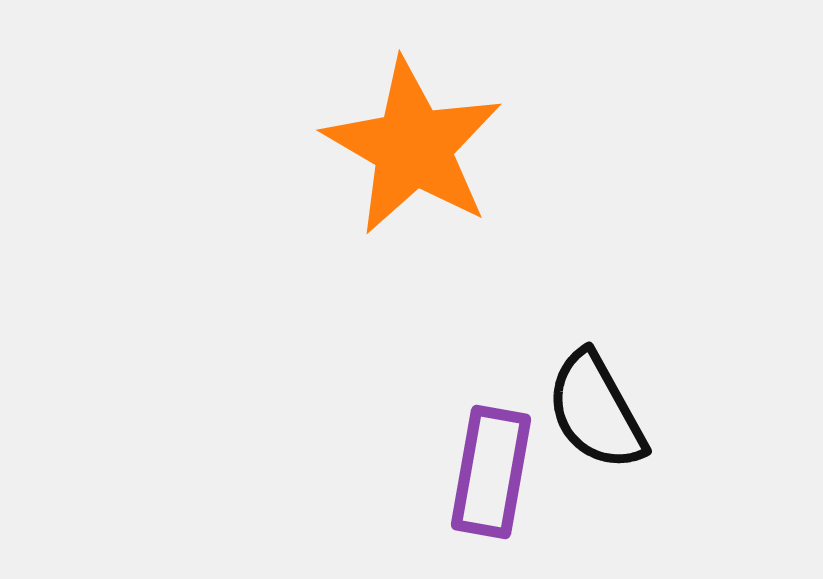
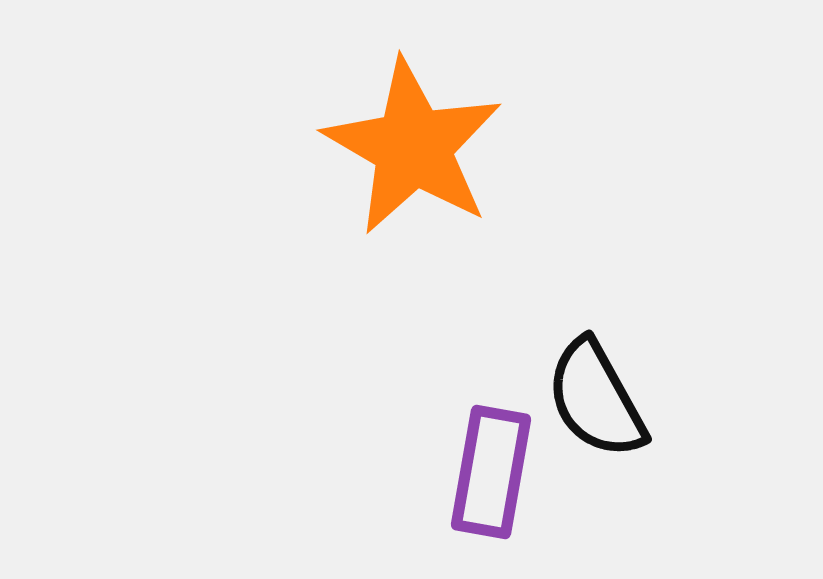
black semicircle: moved 12 px up
